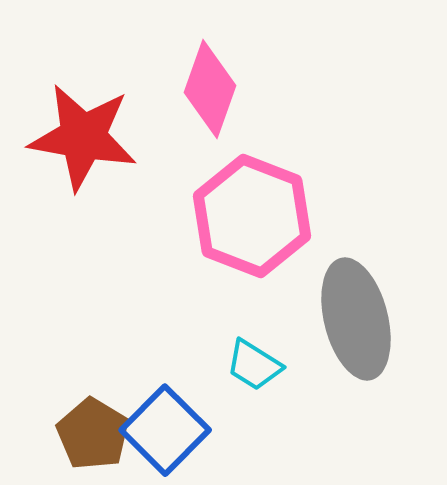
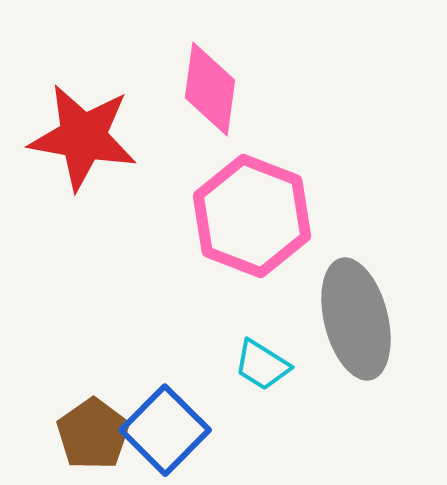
pink diamond: rotated 12 degrees counterclockwise
cyan trapezoid: moved 8 px right
brown pentagon: rotated 6 degrees clockwise
